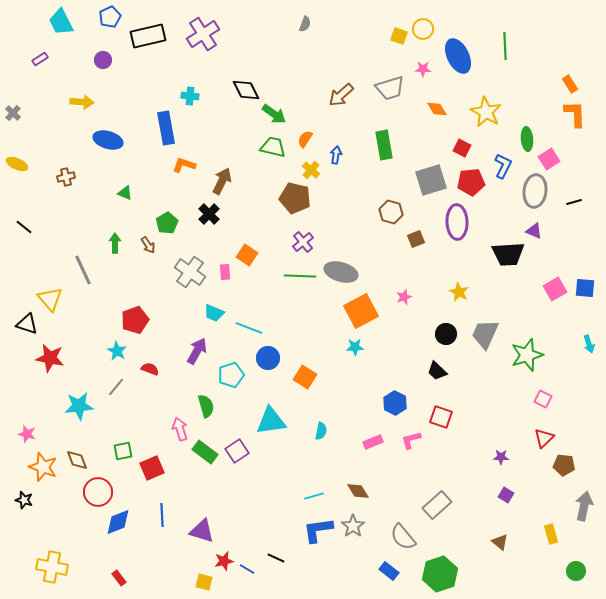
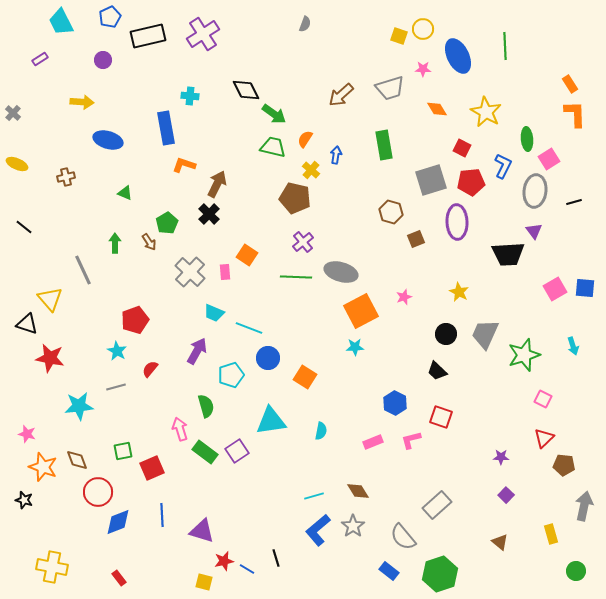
brown arrow at (222, 181): moved 5 px left, 3 px down
purple triangle at (534, 231): rotated 30 degrees clockwise
brown arrow at (148, 245): moved 1 px right, 3 px up
gray cross at (190, 272): rotated 8 degrees clockwise
green line at (300, 276): moved 4 px left, 1 px down
cyan arrow at (589, 344): moved 16 px left, 2 px down
green star at (527, 355): moved 3 px left
red semicircle at (150, 369): rotated 72 degrees counterclockwise
gray line at (116, 387): rotated 36 degrees clockwise
purple square at (506, 495): rotated 14 degrees clockwise
blue L-shape at (318, 530): rotated 32 degrees counterclockwise
black line at (276, 558): rotated 48 degrees clockwise
